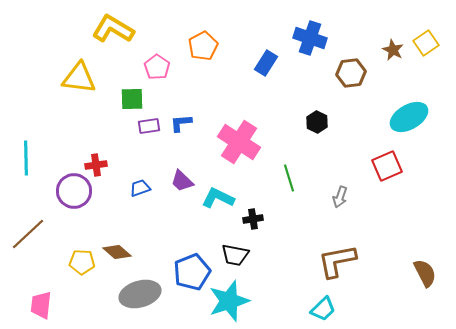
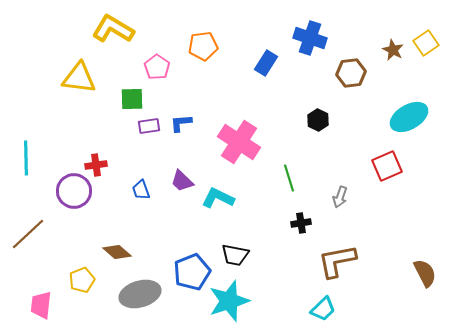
orange pentagon: rotated 20 degrees clockwise
black hexagon: moved 1 px right, 2 px up
blue trapezoid: moved 1 px right, 2 px down; rotated 90 degrees counterclockwise
black cross: moved 48 px right, 4 px down
yellow pentagon: moved 18 px down; rotated 25 degrees counterclockwise
